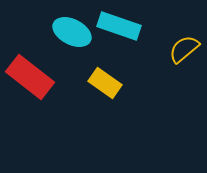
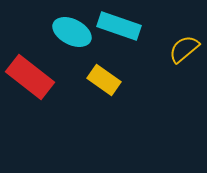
yellow rectangle: moved 1 px left, 3 px up
